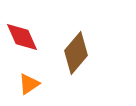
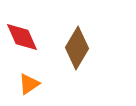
brown diamond: moved 1 px right, 5 px up; rotated 9 degrees counterclockwise
